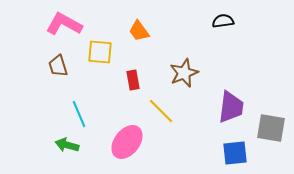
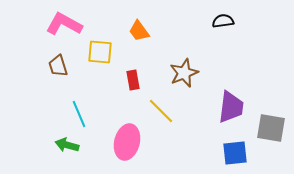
pink ellipse: rotated 24 degrees counterclockwise
